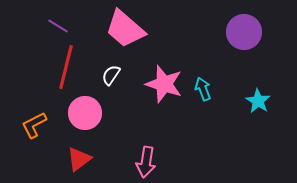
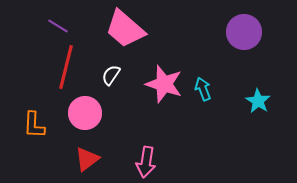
orange L-shape: rotated 60 degrees counterclockwise
red triangle: moved 8 px right
